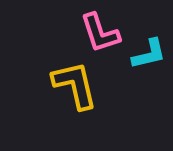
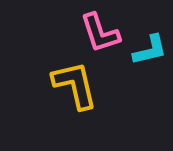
cyan L-shape: moved 1 px right, 4 px up
